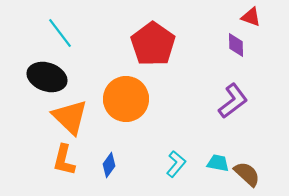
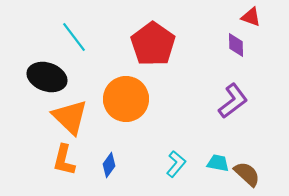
cyan line: moved 14 px right, 4 px down
